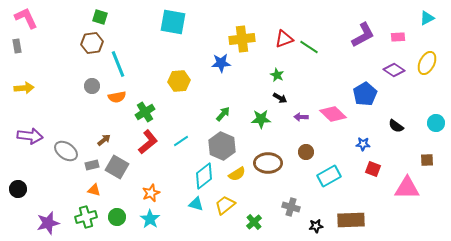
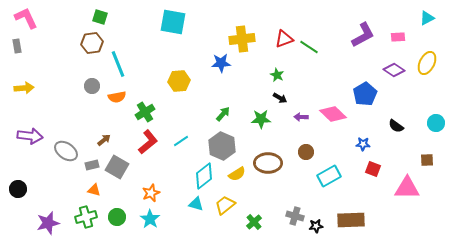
gray cross at (291, 207): moved 4 px right, 9 px down
